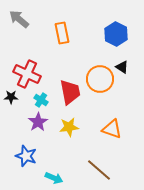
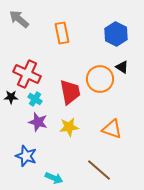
cyan cross: moved 6 px left, 1 px up
purple star: rotated 24 degrees counterclockwise
